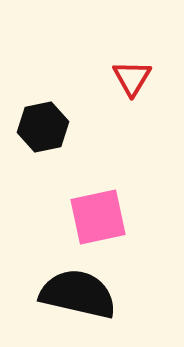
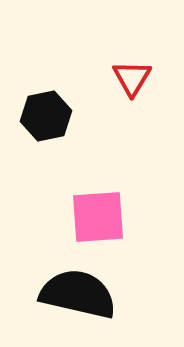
black hexagon: moved 3 px right, 11 px up
pink square: rotated 8 degrees clockwise
